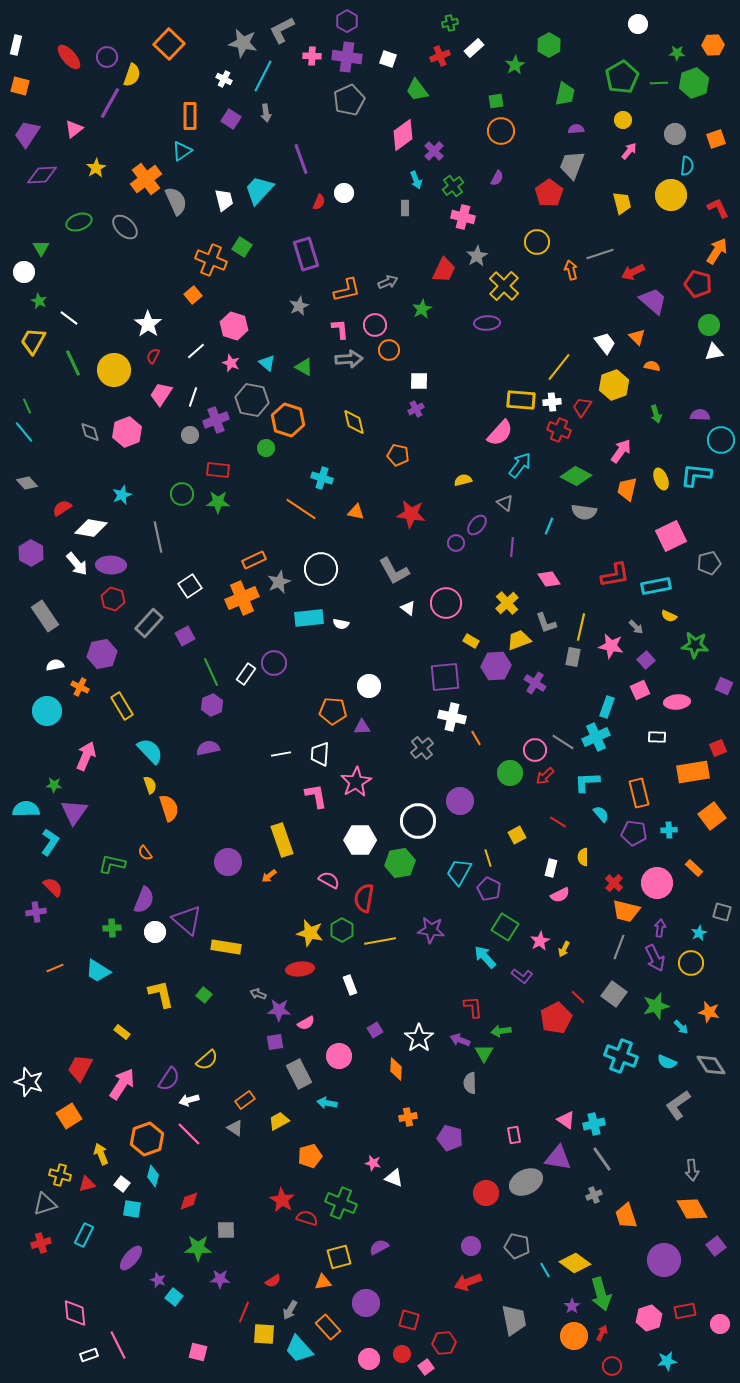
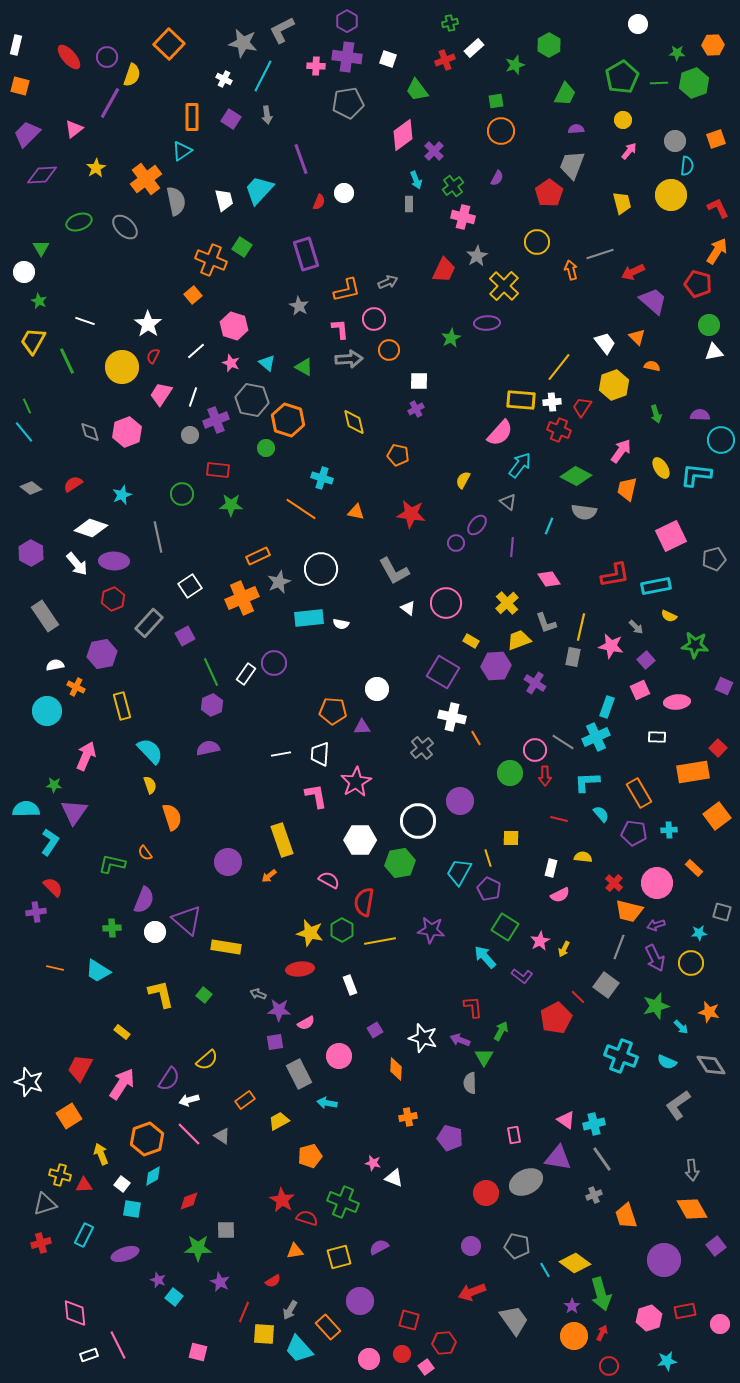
pink cross at (312, 56): moved 4 px right, 10 px down
red cross at (440, 56): moved 5 px right, 4 px down
green star at (515, 65): rotated 12 degrees clockwise
green trapezoid at (565, 94): rotated 15 degrees clockwise
gray pentagon at (349, 100): moved 1 px left, 3 px down; rotated 16 degrees clockwise
gray arrow at (266, 113): moved 1 px right, 2 px down
orange rectangle at (190, 116): moved 2 px right, 1 px down
purple trapezoid at (27, 134): rotated 12 degrees clockwise
gray circle at (675, 134): moved 7 px down
gray semicircle at (176, 201): rotated 12 degrees clockwise
gray rectangle at (405, 208): moved 4 px right, 4 px up
gray star at (299, 306): rotated 18 degrees counterclockwise
green star at (422, 309): moved 29 px right, 29 px down
white line at (69, 318): moved 16 px right, 3 px down; rotated 18 degrees counterclockwise
pink circle at (375, 325): moved 1 px left, 6 px up
green line at (73, 363): moved 6 px left, 2 px up
yellow circle at (114, 370): moved 8 px right, 3 px up
yellow ellipse at (661, 479): moved 11 px up; rotated 10 degrees counterclockwise
yellow semicircle at (463, 480): rotated 48 degrees counterclockwise
gray diamond at (27, 483): moved 4 px right, 5 px down; rotated 10 degrees counterclockwise
green star at (218, 502): moved 13 px right, 3 px down
gray triangle at (505, 503): moved 3 px right, 1 px up
red semicircle at (62, 508): moved 11 px right, 24 px up
white diamond at (91, 528): rotated 8 degrees clockwise
orange rectangle at (254, 560): moved 4 px right, 4 px up
gray pentagon at (709, 563): moved 5 px right, 4 px up
purple ellipse at (111, 565): moved 3 px right, 4 px up
red hexagon at (113, 599): rotated 20 degrees clockwise
purple square at (445, 677): moved 2 px left, 5 px up; rotated 36 degrees clockwise
white circle at (369, 686): moved 8 px right, 3 px down
orange cross at (80, 687): moved 4 px left
yellow rectangle at (122, 706): rotated 16 degrees clockwise
red square at (718, 748): rotated 24 degrees counterclockwise
red arrow at (545, 776): rotated 48 degrees counterclockwise
orange rectangle at (639, 793): rotated 16 degrees counterclockwise
orange semicircle at (169, 808): moved 3 px right, 9 px down
orange square at (712, 816): moved 5 px right
red line at (558, 822): moved 1 px right, 3 px up; rotated 18 degrees counterclockwise
yellow square at (517, 835): moved 6 px left, 3 px down; rotated 30 degrees clockwise
yellow semicircle at (583, 857): rotated 96 degrees clockwise
red semicircle at (364, 898): moved 4 px down
orange trapezoid at (626, 911): moved 3 px right
purple arrow at (660, 928): moved 4 px left, 3 px up; rotated 114 degrees counterclockwise
cyan star at (699, 933): rotated 21 degrees clockwise
orange line at (55, 968): rotated 36 degrees clockwise
gray square at (614, 994): moved 8 px left, 9 px up
green arrow at (501, 1031): rotated 126 degrees clockwise
white star at (419, 1038): moved 4 px right; rotated 20 degrees counterclockwise
green triangle at (484, 1053): moved 4 px down
gray triangle at (235, 1128): moved 13 px left, 8 px down
cyan diamond at (153, 1176): rotated 45 degrees clockwise
red triangle at (87, 1184): moved 3 px left, 1 px down; rotated 12 degrees clockwise
green cross at (341, 1203): moved 2 px right, 1 px up
purple ellipse at (131, 1258): moved 6 px left, 4 px up; rotated 32 degrees clockwise
purple star at (220, 1279): moved 3 px down; rotated 24 degrees clockwise
orange triangle at (323, 1282): moved 28 px left, 31 px up
red arrow at (468, 1282): moved 4 px right, 10 px down
purple circle at (366, 1303): moved 6 px left, 2 px up
gray trapezoid at (514, 1320): rotated 24 degrees counterclockwise
red circle at (612, 1366): moved 3 px left
